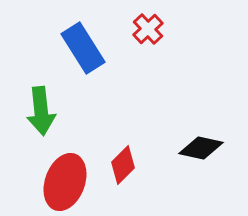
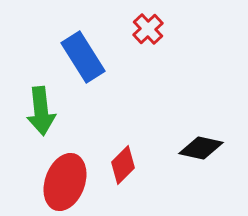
blue rectangle: moved 9 px down
